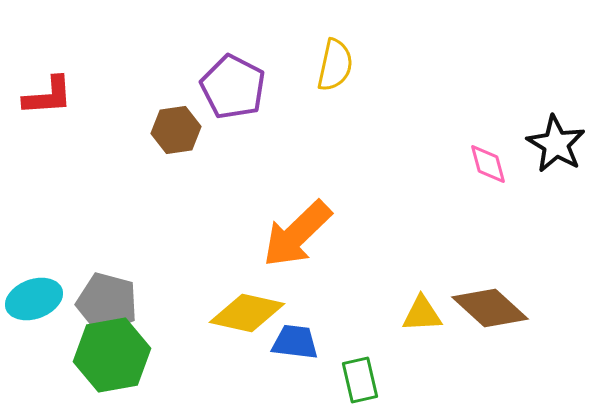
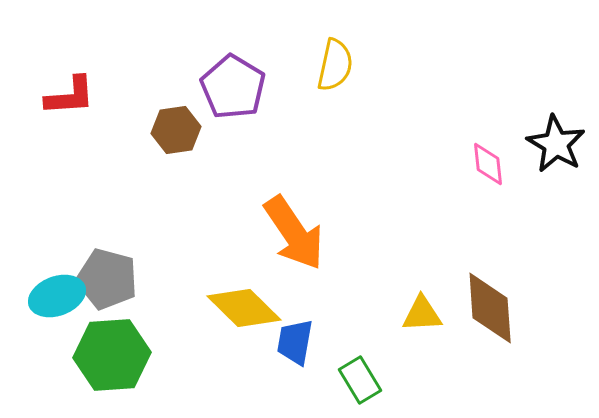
purple pentagon: rotated 4 degrees clockwise
red L-shape: moved 22 px right
pink diamond: rotated 9 degrees clockwise
orange arrow: moved 3 px left, 1 px up; rotated 80 degrees counterclockwise
cyan ellipse: moved 23 px right, 3 px up
gray pentagon: moved 24 px up
brown diamond: rotated 44 degrees clockwise
yellow diamond: moved 3 px left, 5 px up; rotated 32 degrees clockwise
blue trapezoid: rotated 87 degrees counterclockwise
green hexagon: rotated 6 degrees clockwise
green rectangle: rotated 18 degrees counterclockwise
